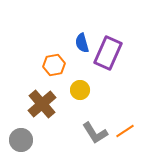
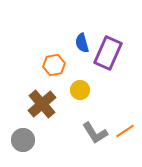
gray circle: moved 2 px right
